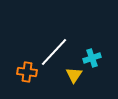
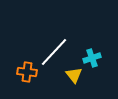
yellow triangle: rotated 12 degrees counterclockwise
